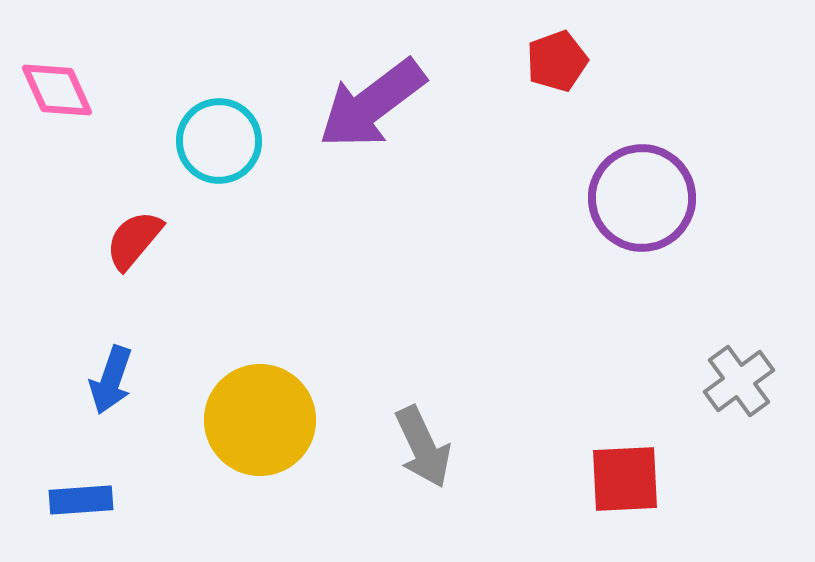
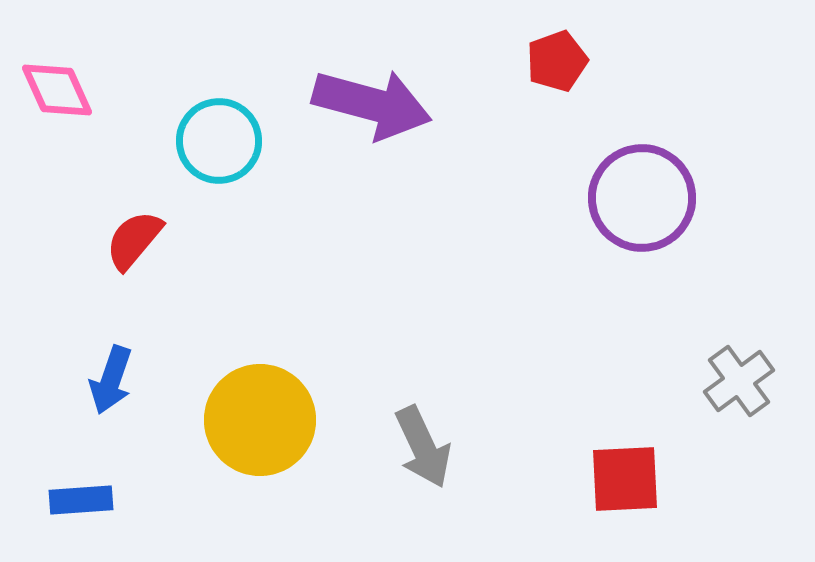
purple arrow: rotated 128 degrees counterclockwise
